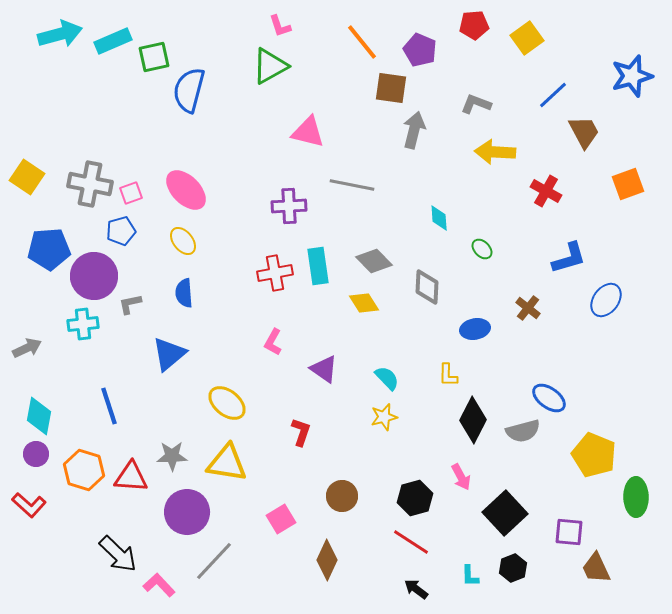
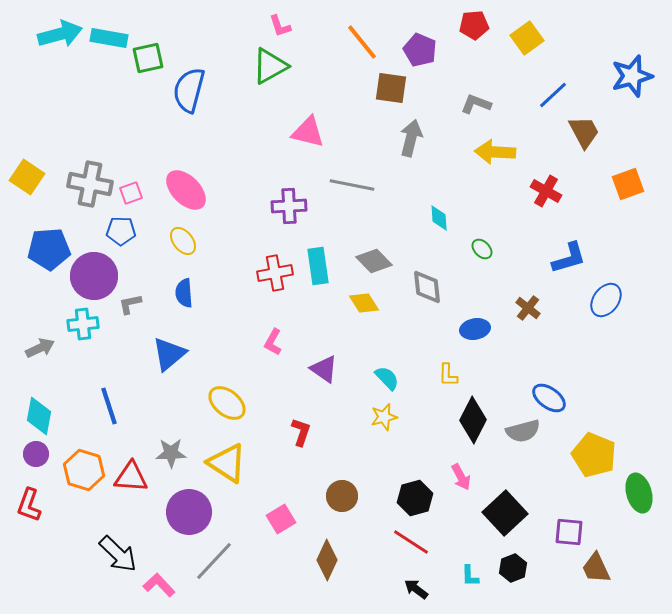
cyan rectangle at (113, 41): moved 4 px left, 3 px up; rotated 33 degrees clockwise
green square at (154, 57): moved 6 px left, 1 px down
gray arrow at (414, 130): moved 3 px left, 8 px down
blue pentagon at (121, 231): rotated 16 degrees clockwise
gray diamond at (427, 287): rotated 9 degrees counterclockwise
gray arrow at (27, 348): moved 13 px right
gray star at (172, 456): moved 1 px left, 3 px up
yellow triangle at (227, 463): rotated 24 degrees clockwise
green ellipse at (636, 497): moved 3 px right, 4 px up; rotated 15 degrees counterclockwise
red L-shape at (29, 505): rotated 68 degrees clockwise
purple circle at (187, 512): moved 2 px right
